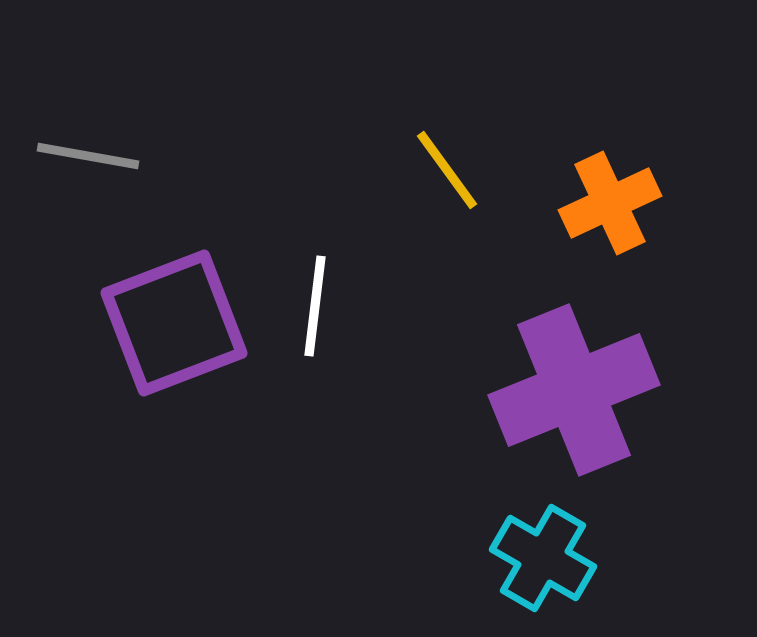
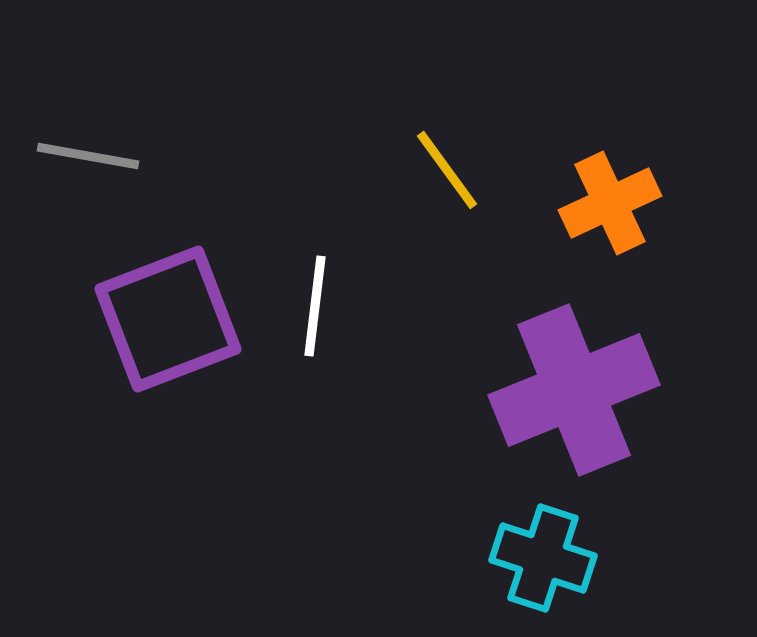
purple square: moved 6 px left, 4 px up
cyan cross: rotated 12 degrees counterclockwise
